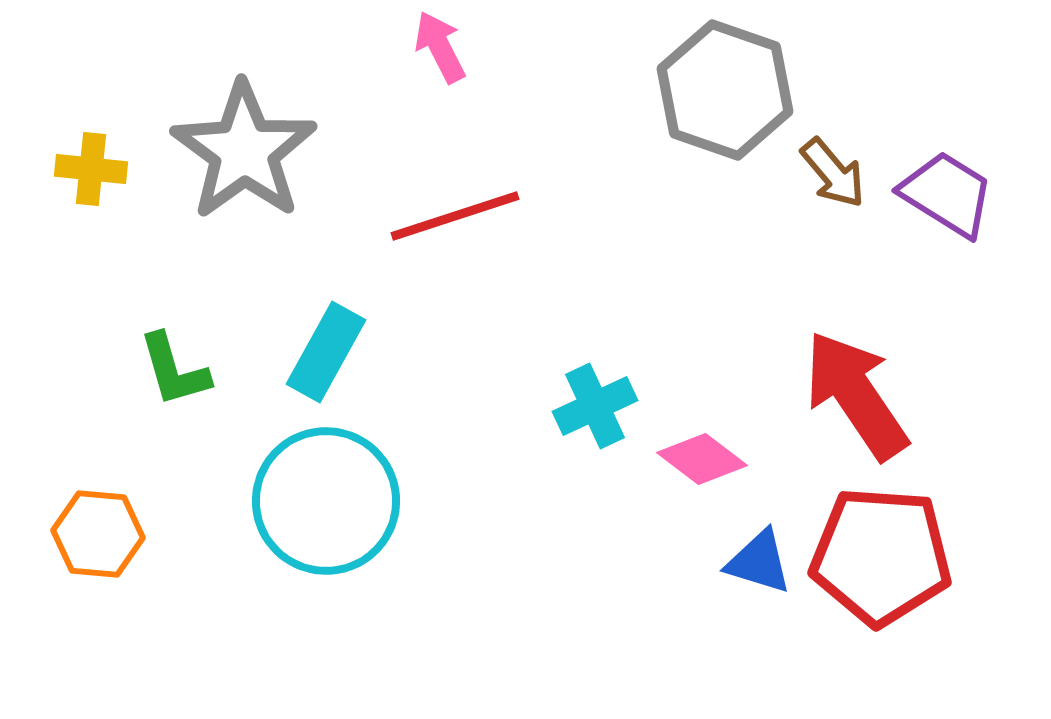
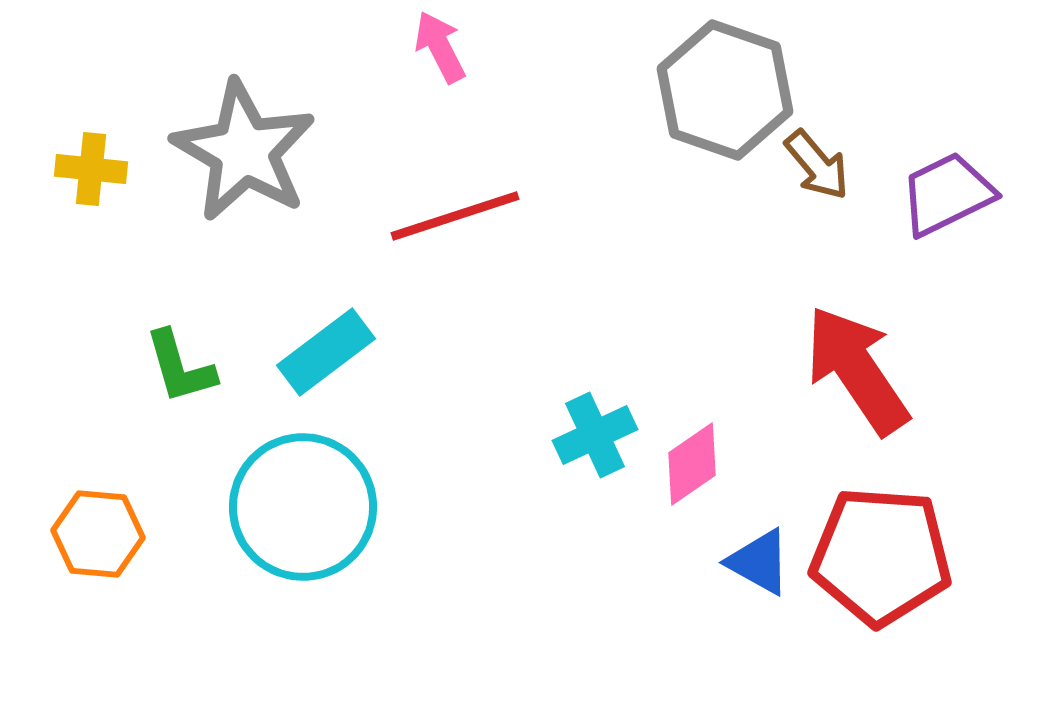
gray star: rotated 6 degrees counterclockwise
brown arrow: moved 16 px left, 8 px up
purple trapezoid: rotated 58 degrees counterclockwise
cyan rectangle: rotated 24 degrees clockwise
green L-shape: moved 6 px right, 3 px up
red arrow: moved 1 px right, 25 px up
cyan cross: moved 29 px down
pink diamond: moved 10 px left, 5 px down; rotated 72 degrees counterclockwise
cyan circle: moved 23 px left, 6 px down
blue triangle: rotated 12 degrees clockwise
